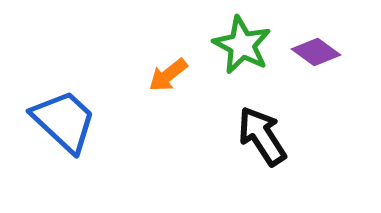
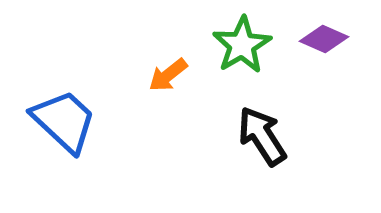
green star: rotated 14 degrees clockwise
purple diamond: moved 8 px right, 13 px up; rotated 12 degrees counterclockwise
